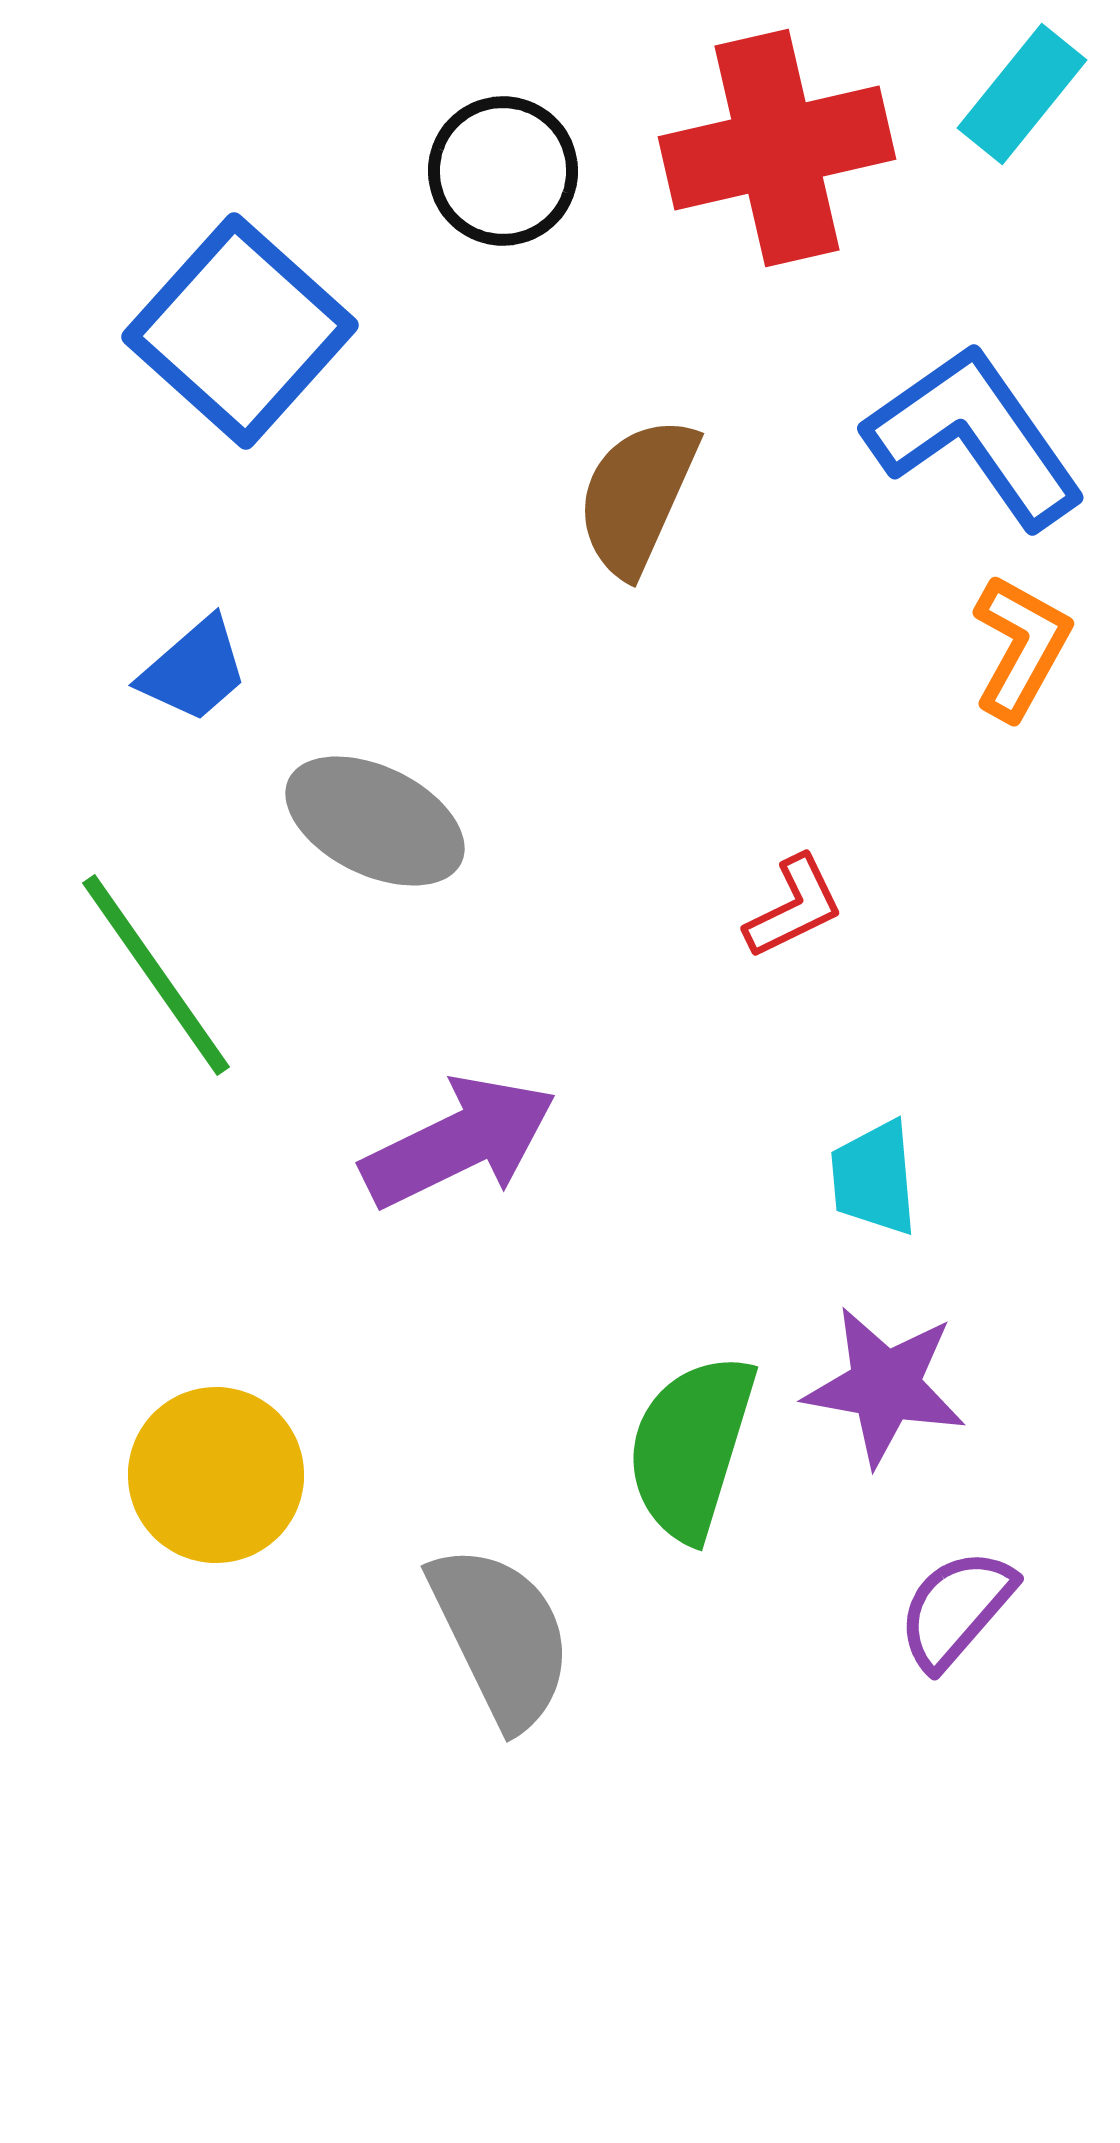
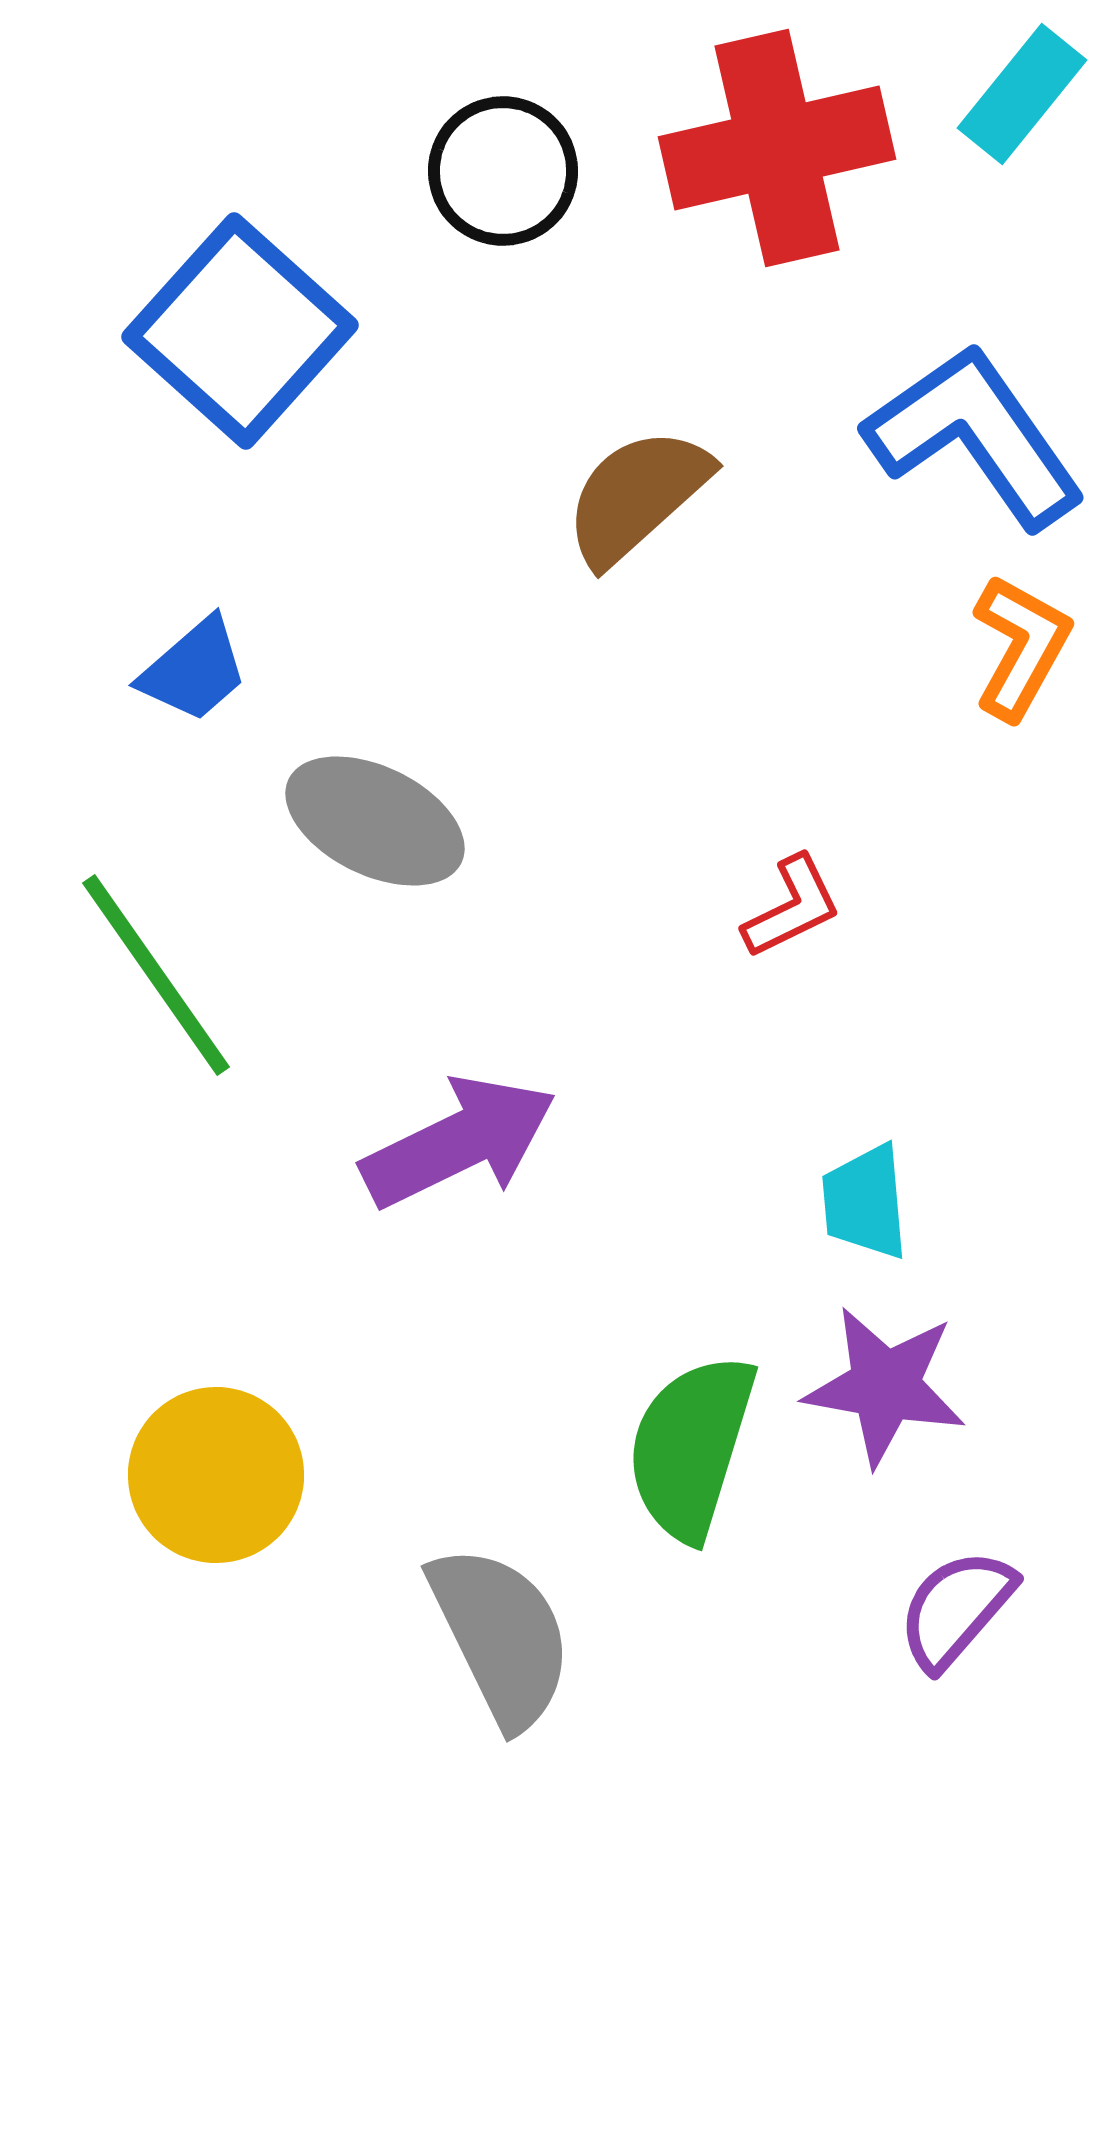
brown semicircle: rotated 24 degrees clockwise
red L-shape: moved 2 px left
cyan trapezoid: moved 9 px left, 24 px down
